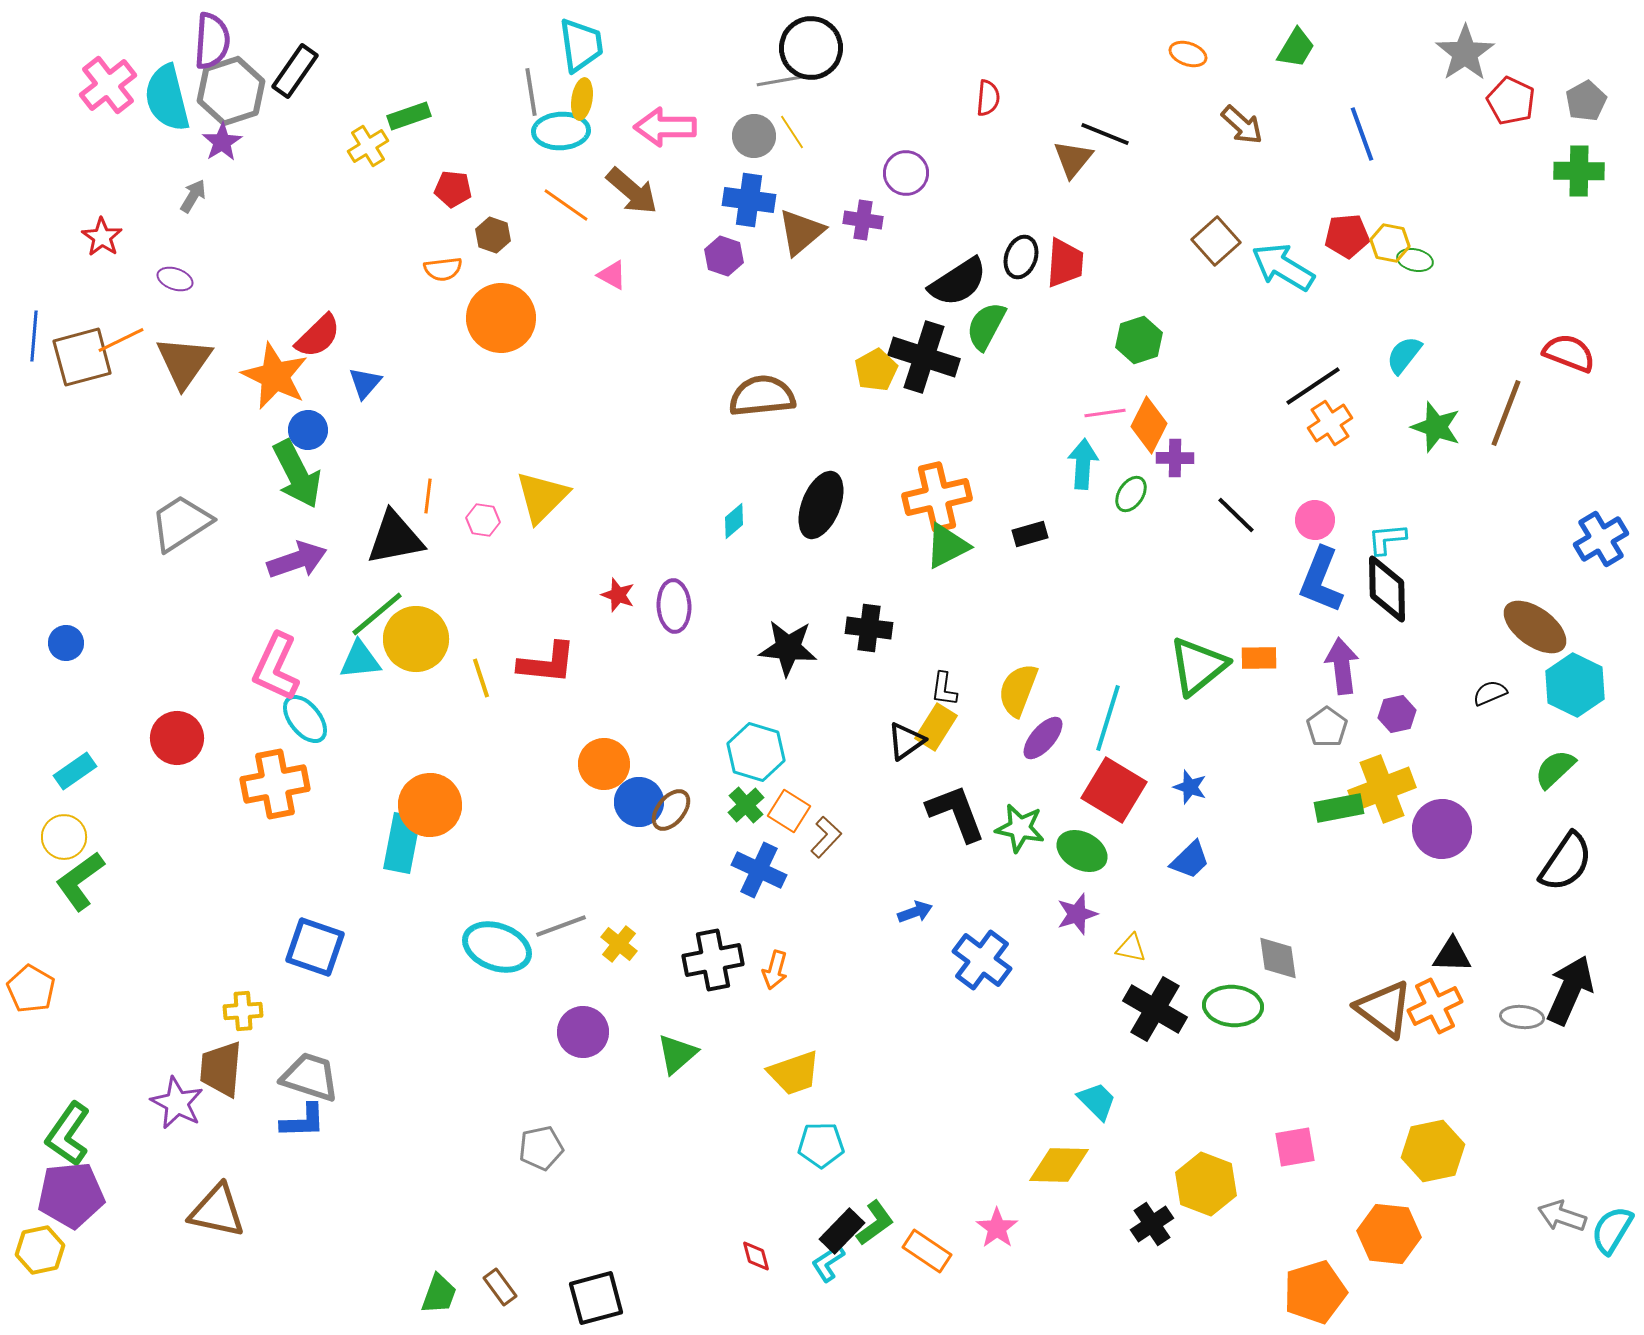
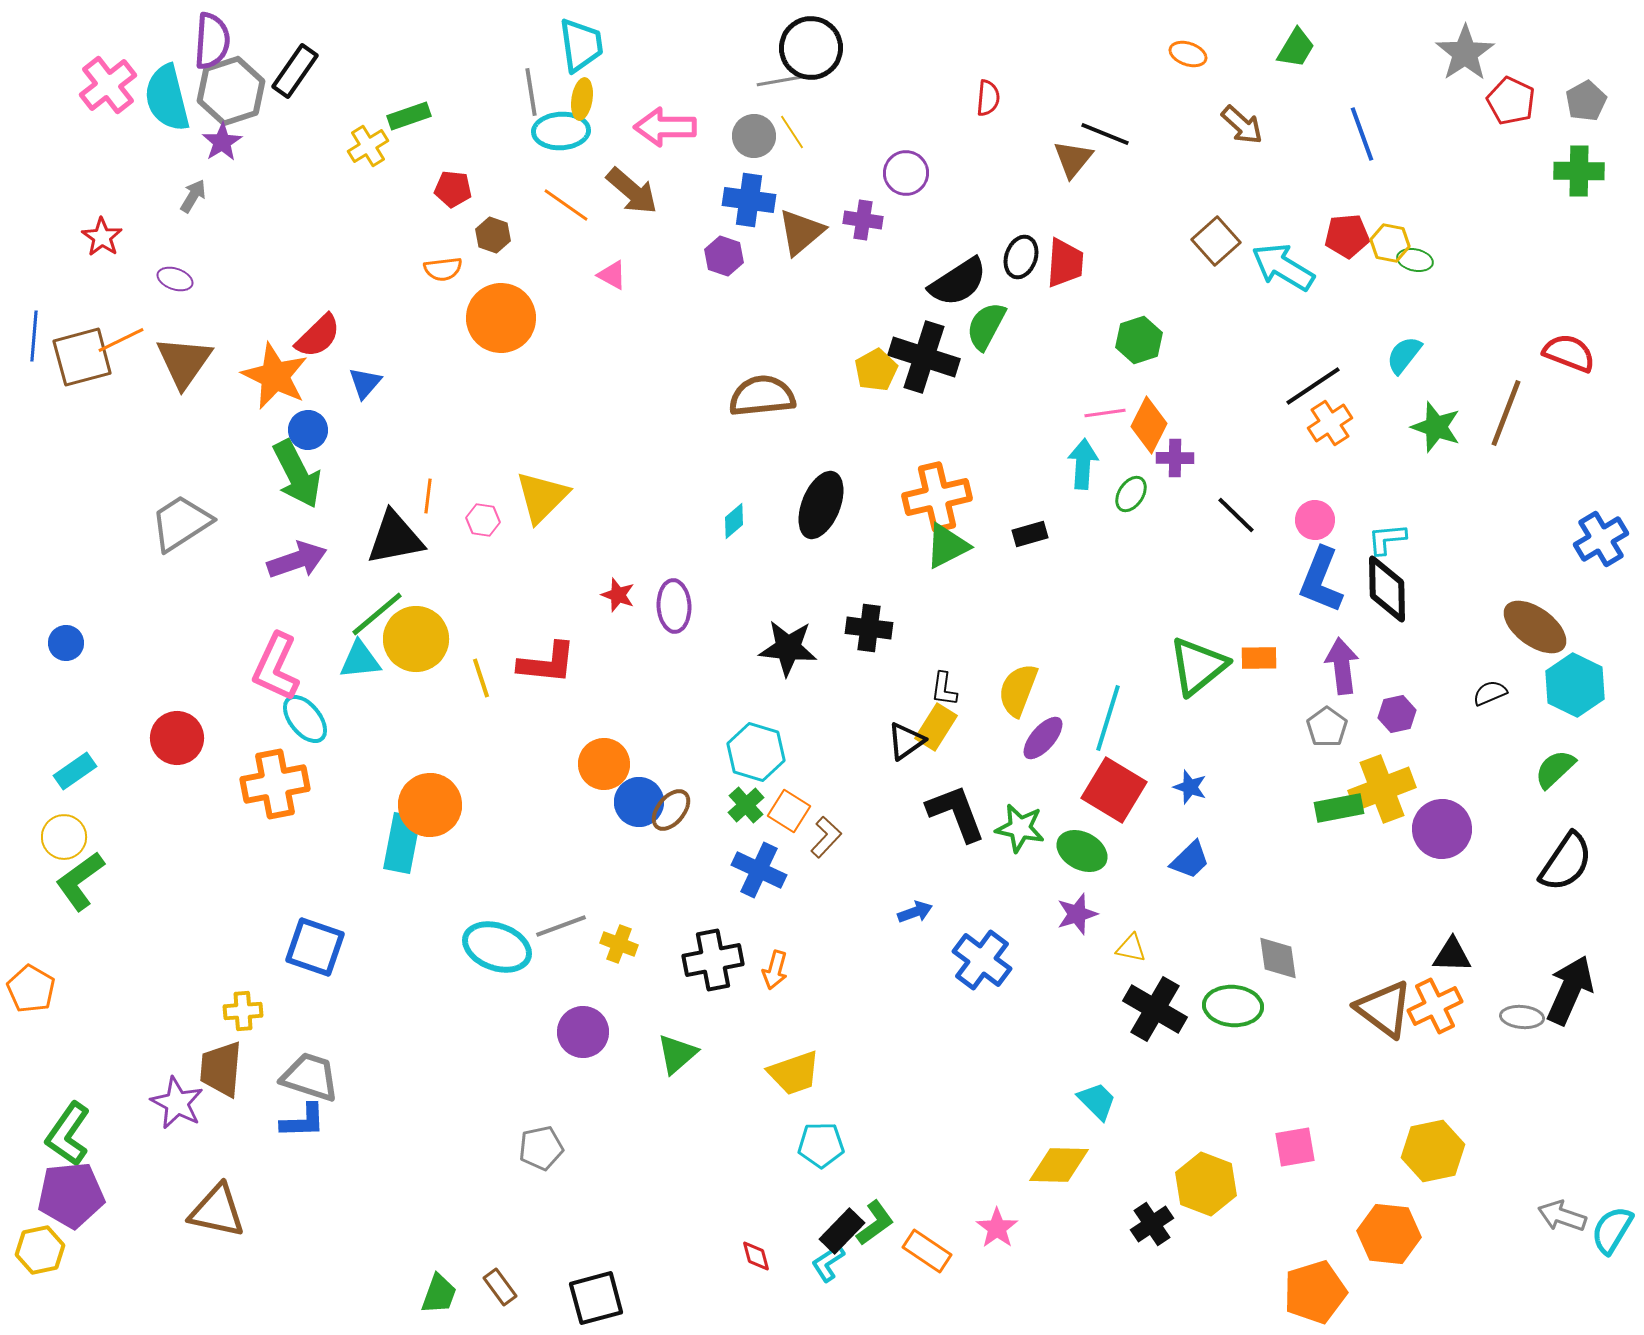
yellow cross at (619, 944): rotated 18 degrees counterclockwise
